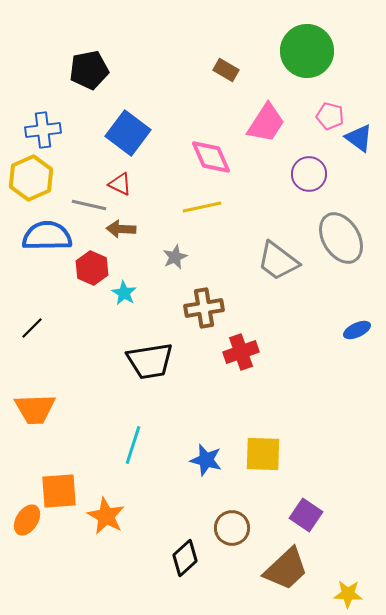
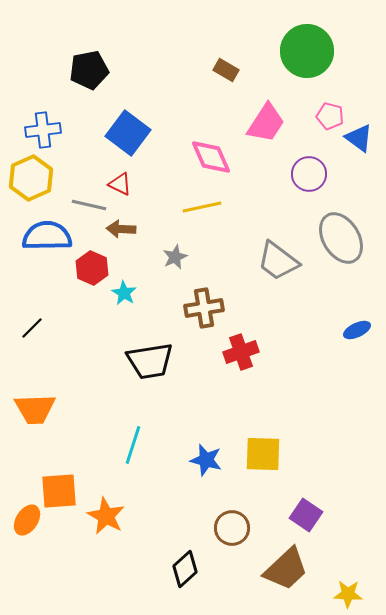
black diamond: moved 11 px down
